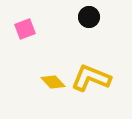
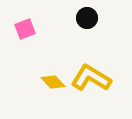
black circle: moved 2 px left, 1 px down
yellow L-shape: rotated 9 degrees clockwise
